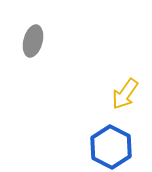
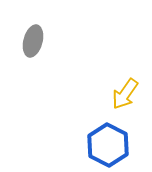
blue hexagon: moved 3 px left, 2 px up
